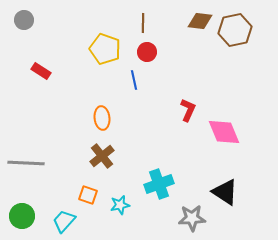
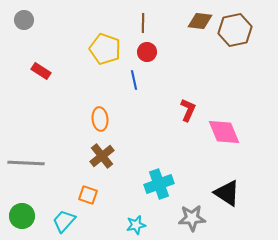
orange ellipse: moved 2 px left, 1 px down
black triangle: moved 2 px right, 1 px down
cyan star: moved 16 px right, 20 px down
